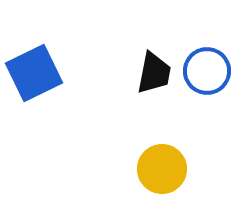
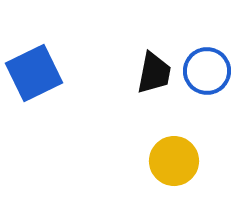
yellow circle: moved 12 px right, 8 px up
